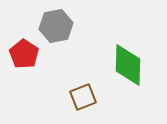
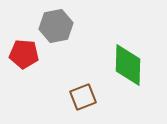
red pentagon: rotated 28 degrees counterclockwise
